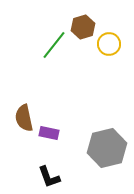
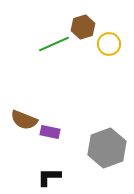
green line: moved 1 px up; rotated 28 degrees clockwise
brown semicircle: moved 2 px down; rotated 56 degrees counterclockwise
purple rectangle: moved 1 px right, 1 px up
gray hexagon: rotated 6 degrees counterclockwise
black L-shape: rotated 110 degrees clockwise
